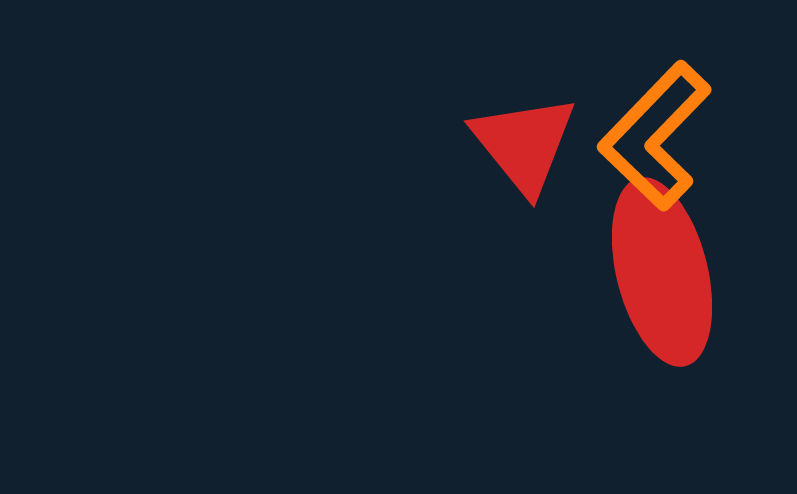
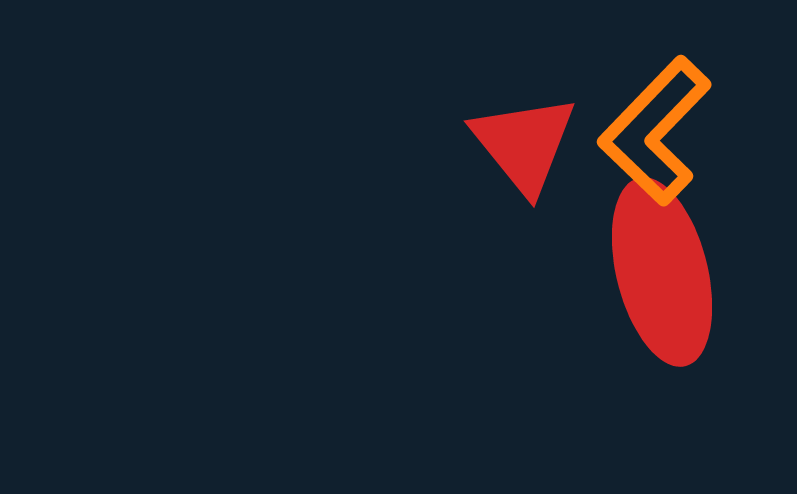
orange L-shape: moved 5 px up
